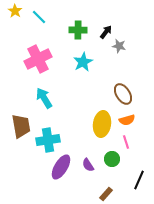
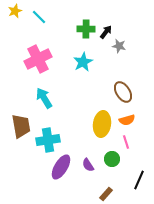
yellow star: rotated 16 degrees clockwise
green cross: moved 8 px right, 1 px up
brown ellipse: moved 2 px up
